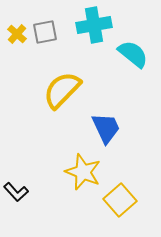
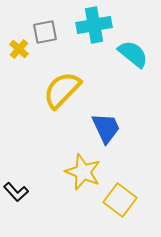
yellow cross: moved 2 px right, 15 px down
yellow square: rotated 12 degrees counterclockwise
